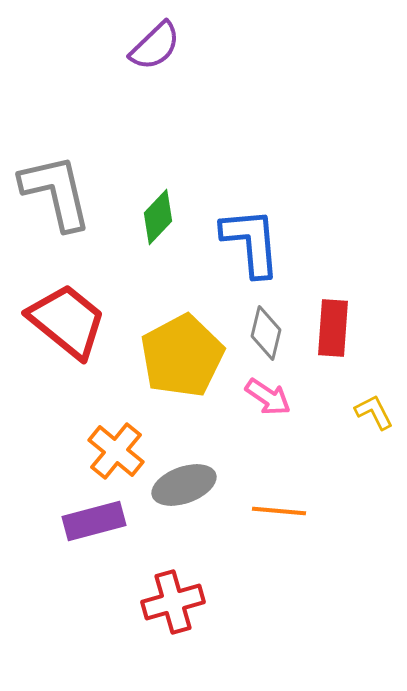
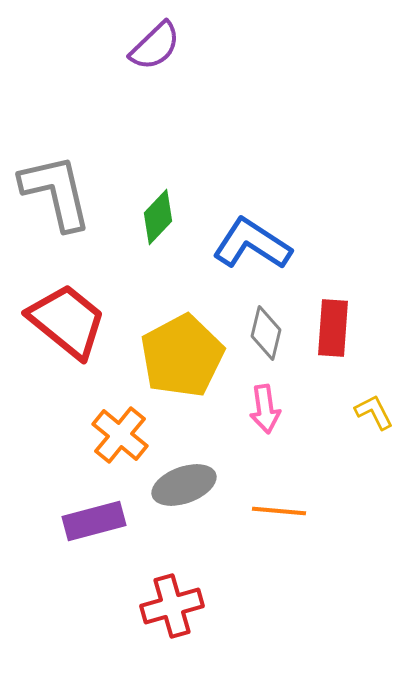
blue L-shape: moved 1 px right, 2 px down; rotated 52 degrees counterclockwise
pink arrow: moved 3 px left, 12 px down; rotated 48 degrees clockwise
orange cross: moved 4 px right, 16 px up
red cross: moved 1 px left, 4 px down
